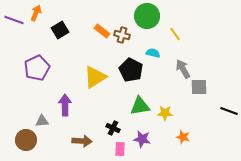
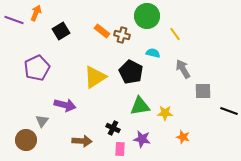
black square: moved 1 px right, 1 px down
black pentagon: moved 2 px down
gray square: moved 4 px right, 4 px down
purple arrow: rotated 105 degrees clockwise
gray triangle: rotated 48 degrees counterclockwise
